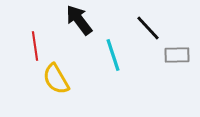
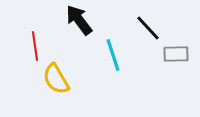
gray rectangle: moved 1 px left, 1 px up
